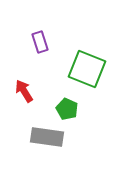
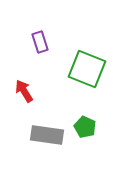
green pentagon: moved 18 px right, 18 px down
gray rectangle: moved 2 px up
